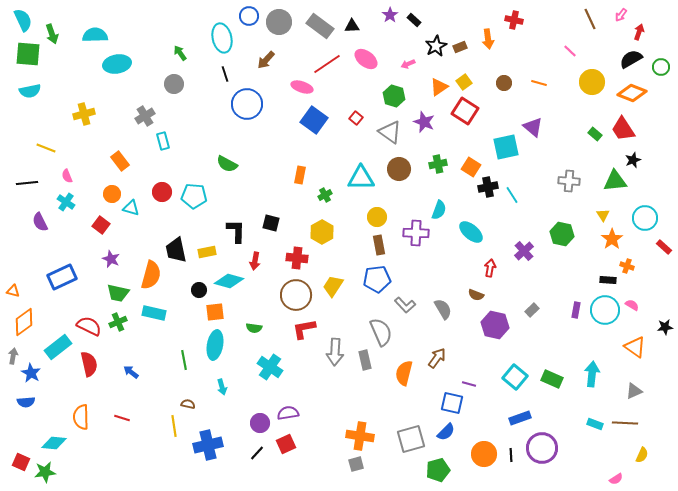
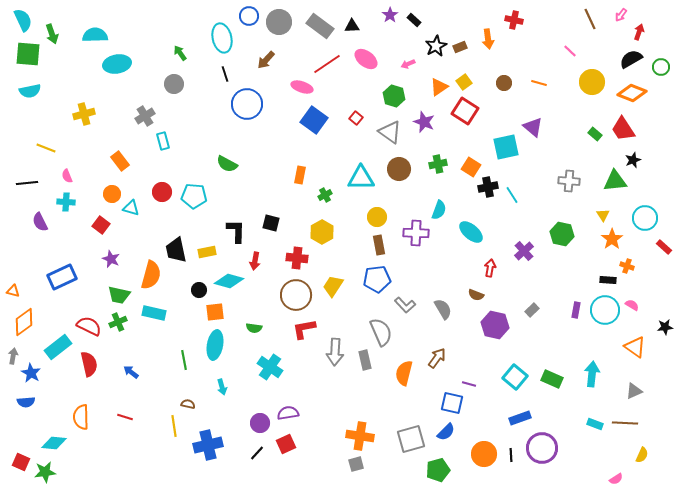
cyan cross at (66, 202): rotated 30 degrees counterclockwise
green trapezoid at (118, 293): moved 1 px right, 2 px down
red line at (122, 418): moved 3 px right, 1 px up
